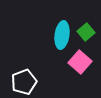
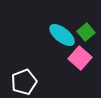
cyan ellipse: rotated 60 degrees counterclockwise
pink square: moved 4 px up
